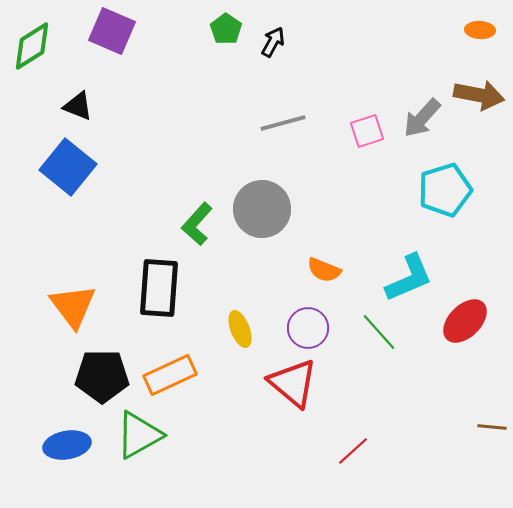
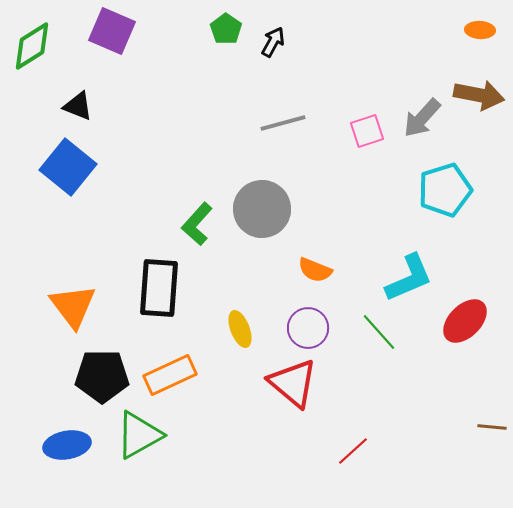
orange semicircle: moved 9 px left
